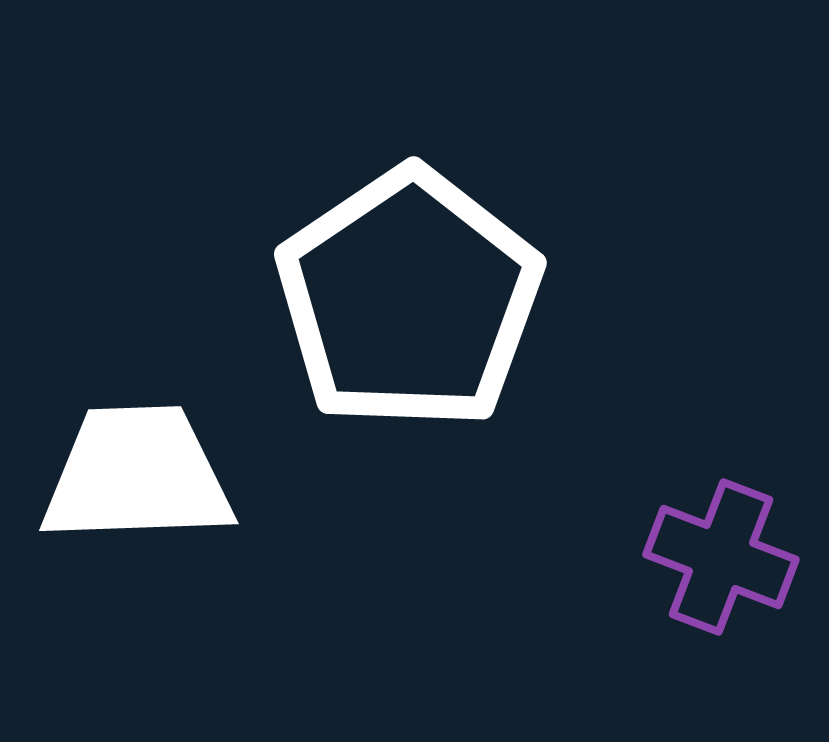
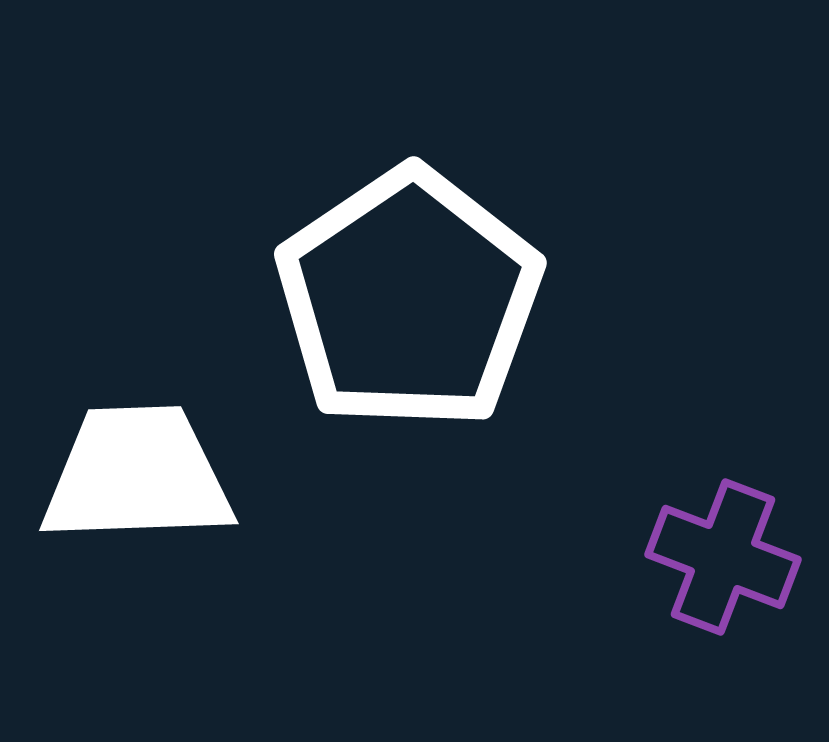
purple cross: moved 2 px right
